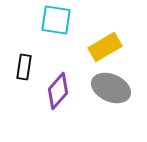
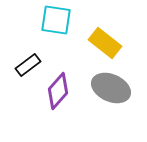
yellow rectangle: moved 4 px up; rotated 68 degrees clockwise
black rectangle: moved 4 px right, 2 px up; rotated 45 degrees clockwise
